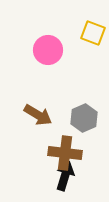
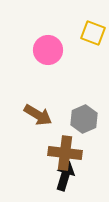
gray hexagon: moved 1 px down
